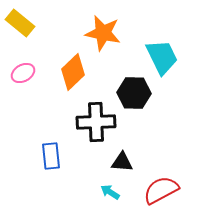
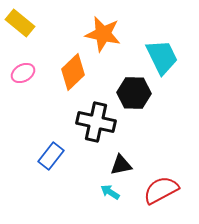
orange star: moved 1 px down
black cross: rotated 15 degrees clockwise
blue rectangle: rotated 44 degrees clockwise
black triangle: moved 1 px left, 3 px down; rotated 15 degrees counterclockwise
